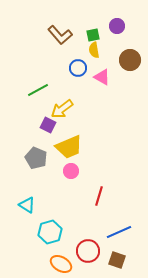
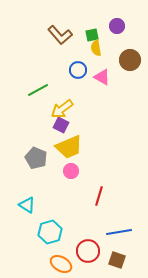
green square: moved 1 px left
yellow semicircle: moved 2 px right, 2 px up
blue circle: moved 2 px down
purple square: moved 13 px right
blue line: rotated 15 degrees clockwise
